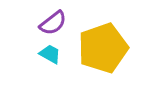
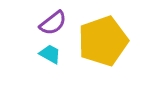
yellow pentagon: moved 7 px up
